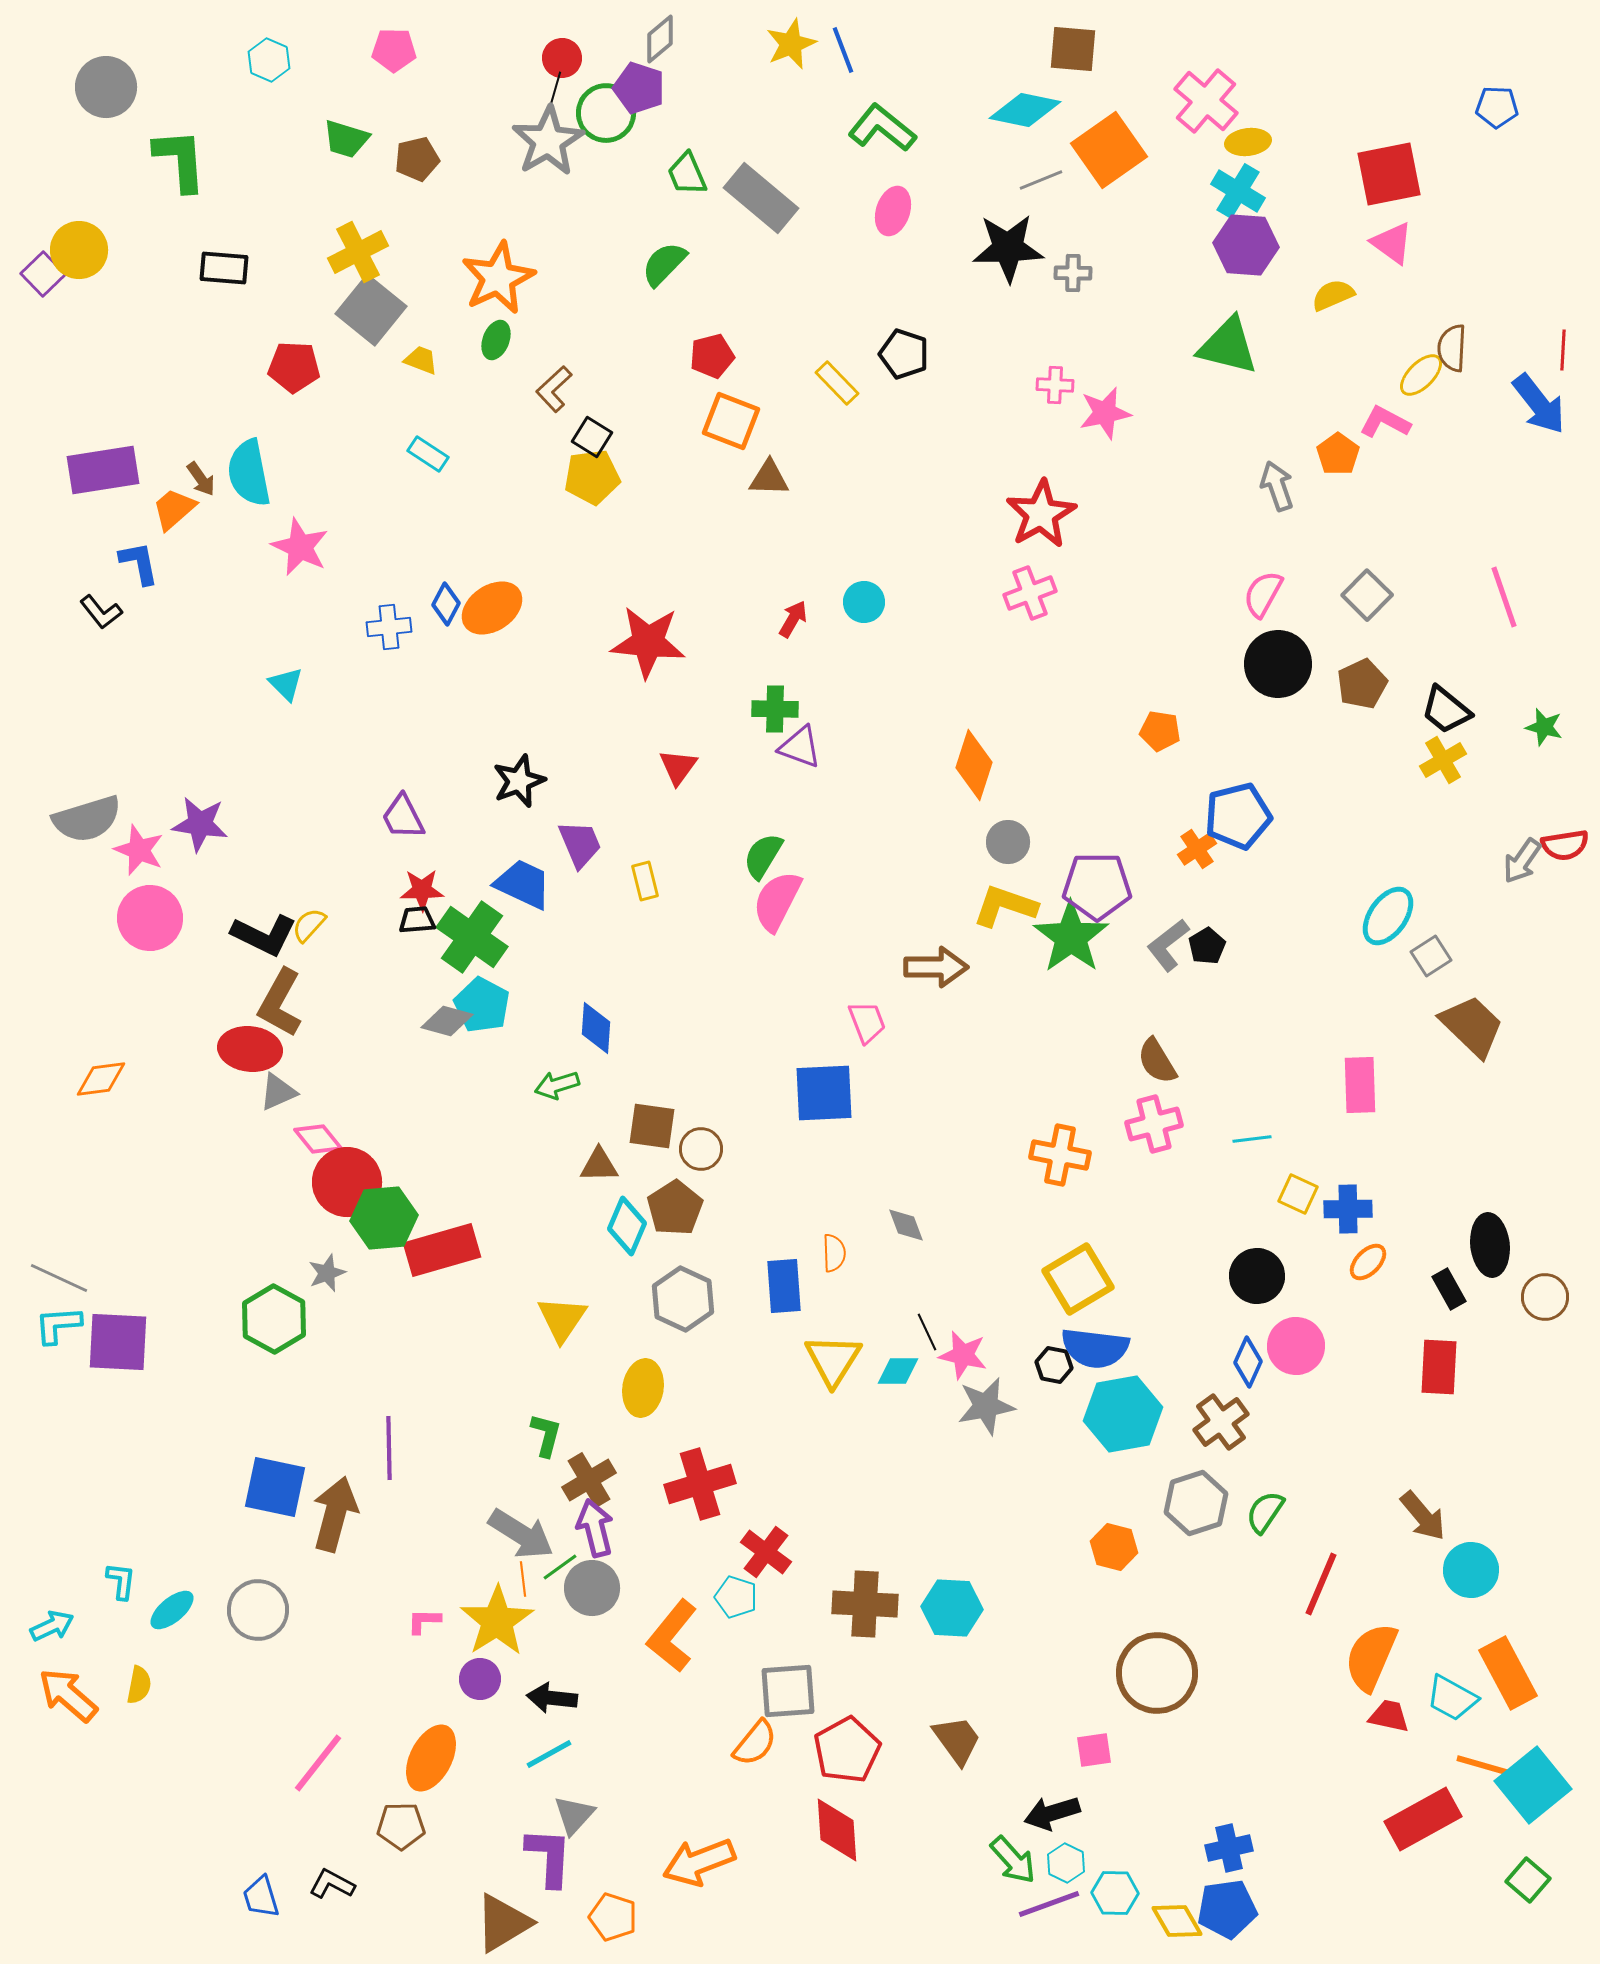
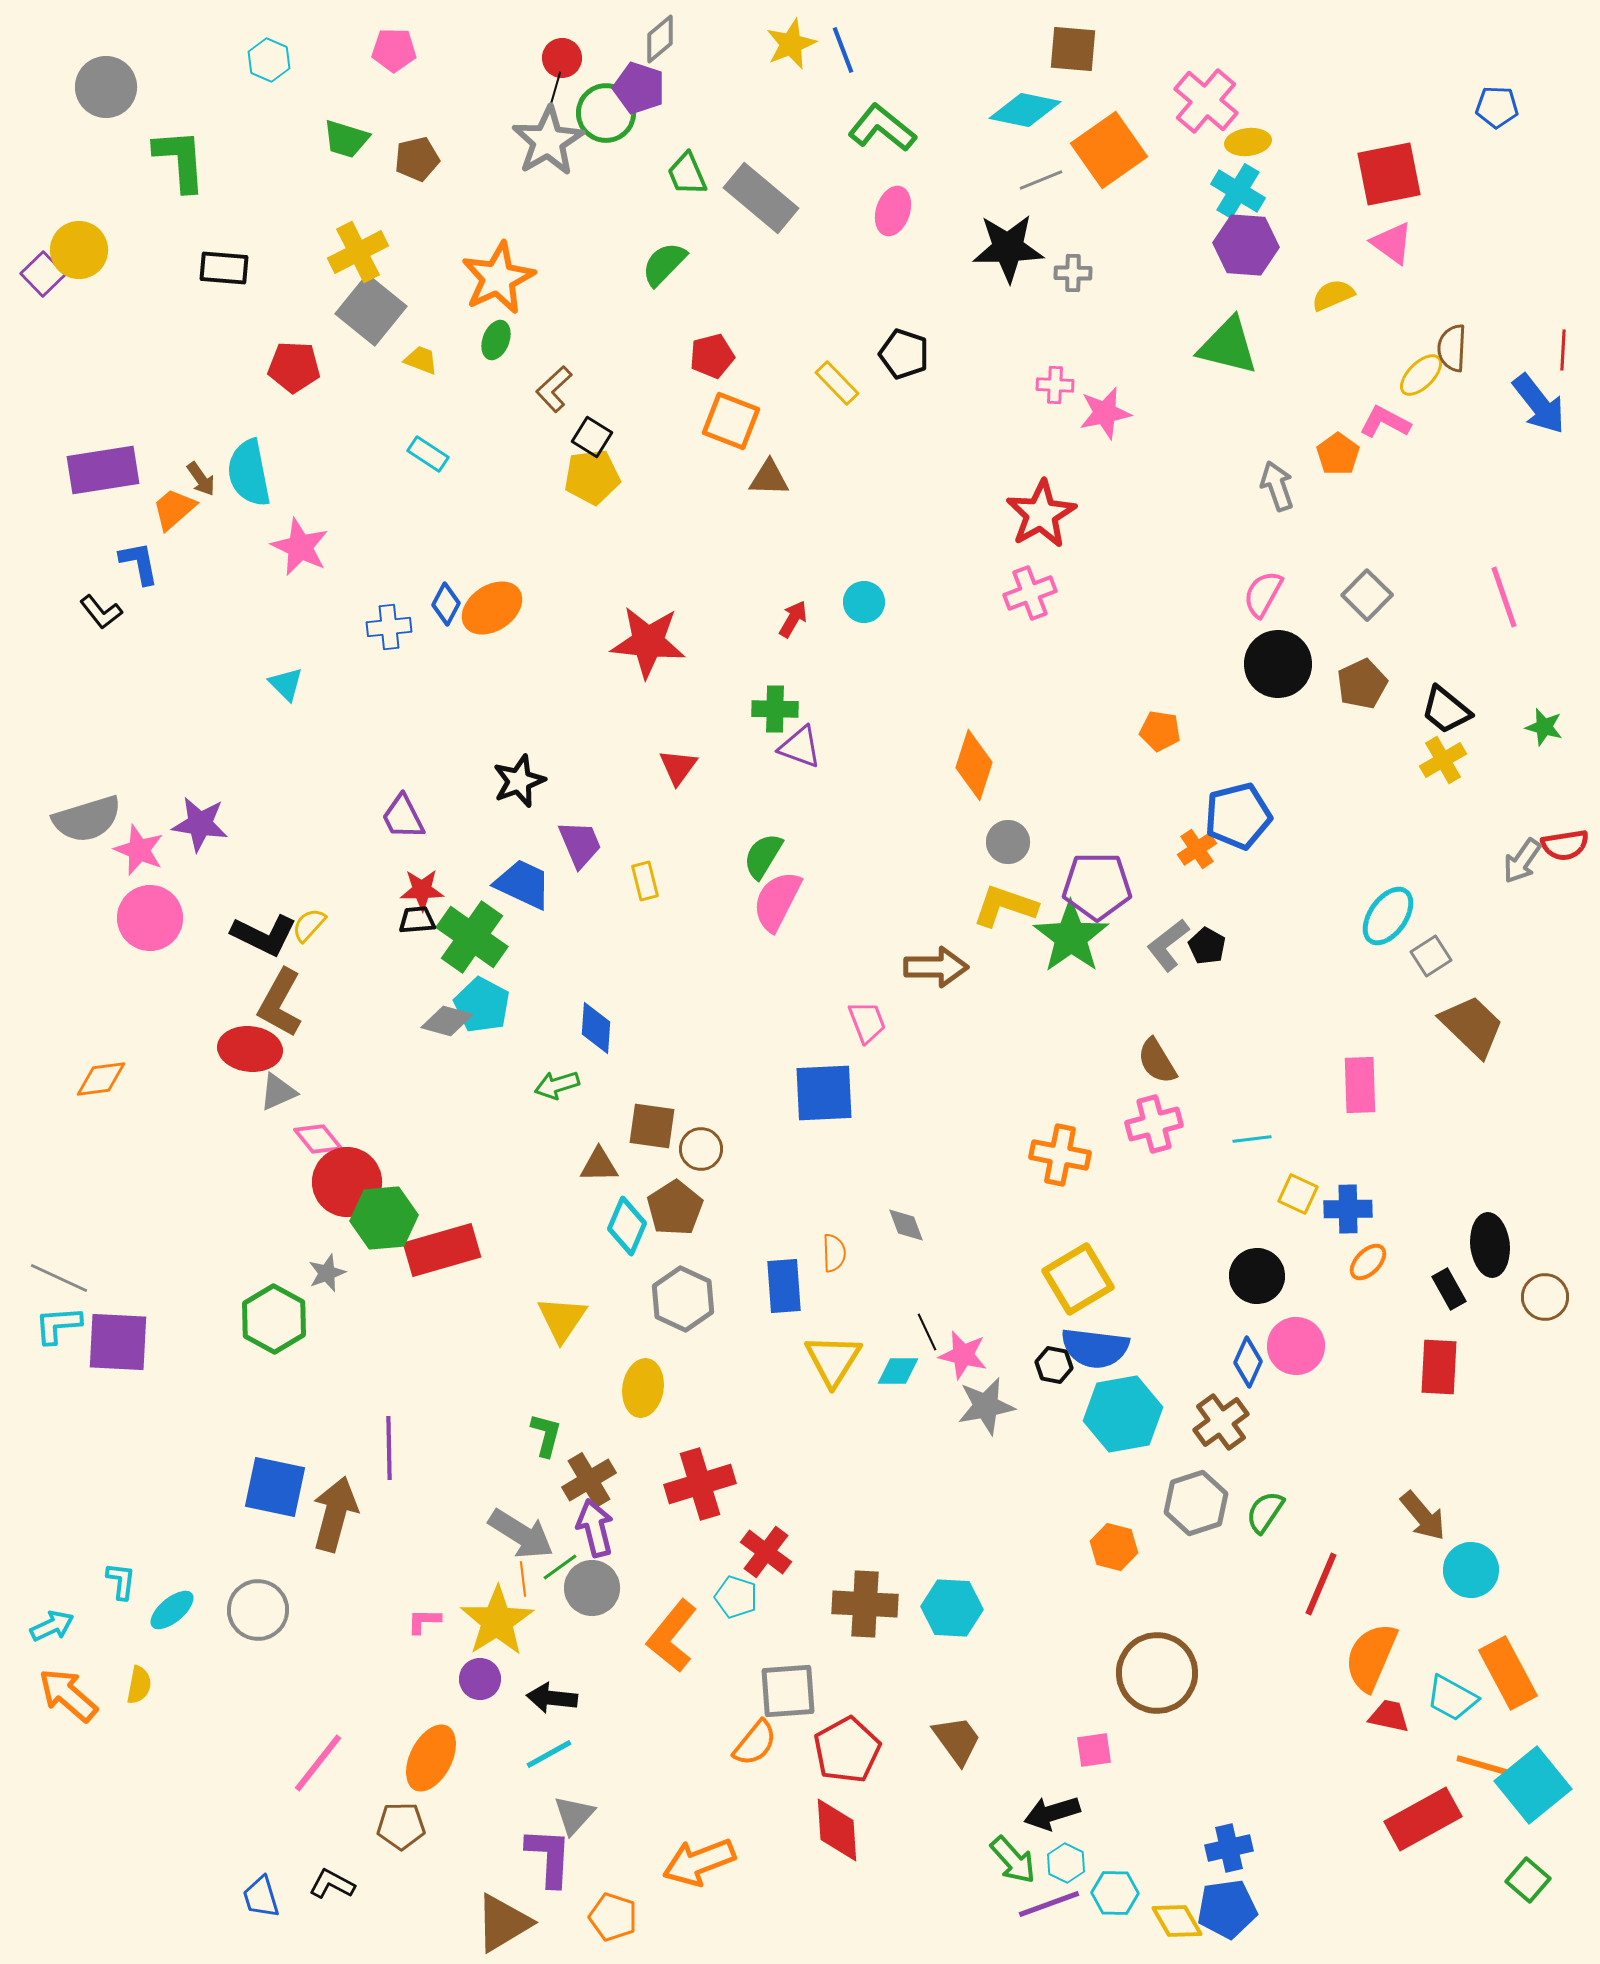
black pentagon at (1207, 946): rotated 12 degrees counterclockwise
